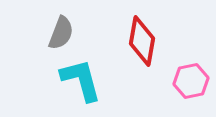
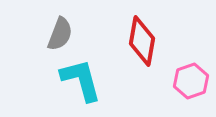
gray semicircle: moved 1 px left, 1 px down
pink hexagon: rotated 8 degrees counterclockwise
